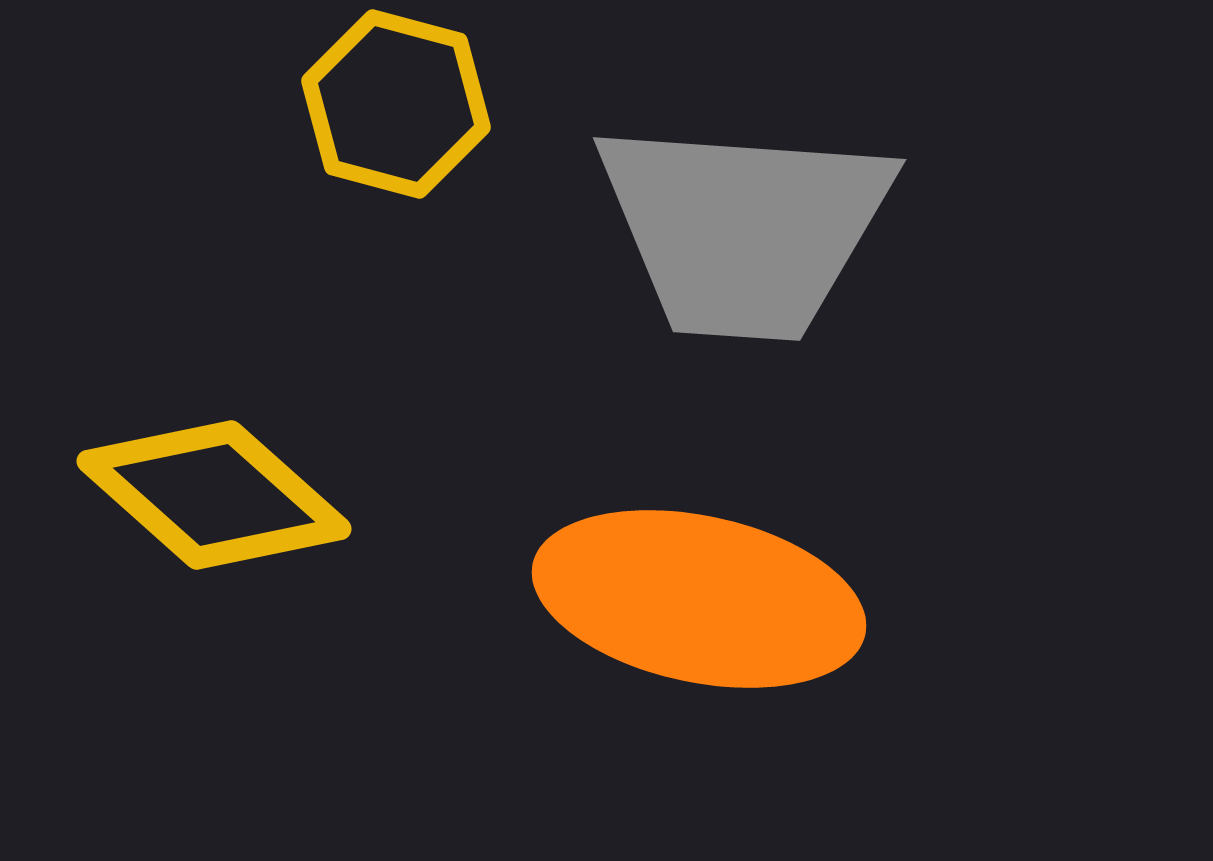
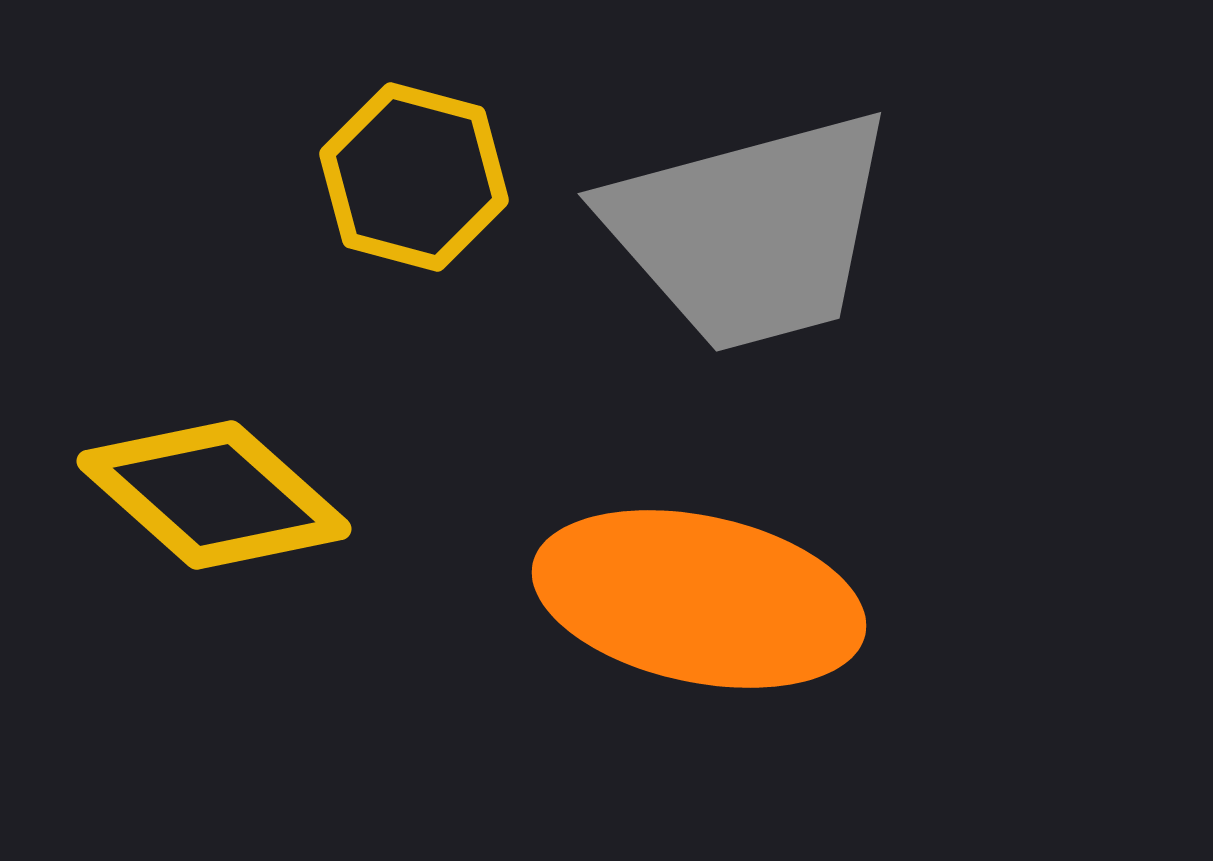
yellow hexagon: moved 18 px right, 73 px down
gray trapezoid: moved 6 px right, 2 px down; rotated 19 degrees counterclockwise
